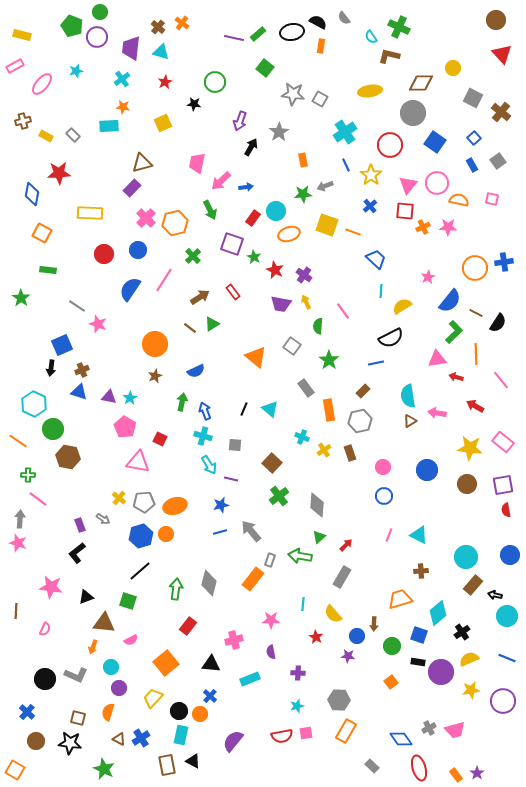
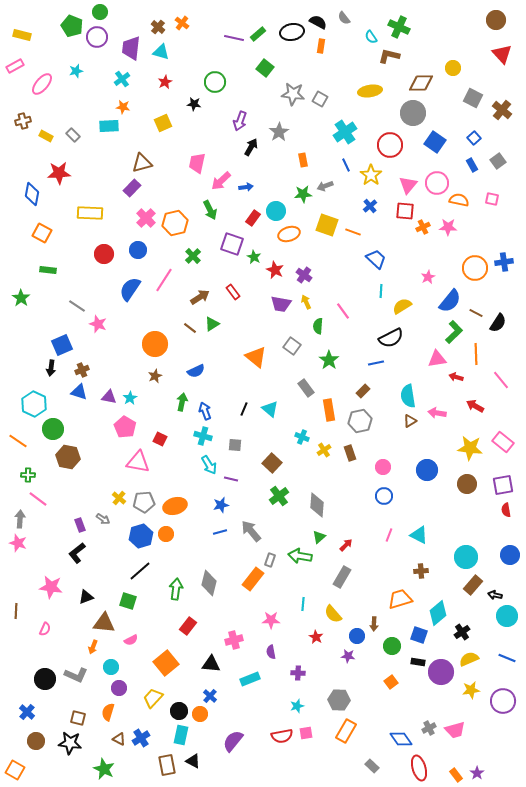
brown cross at (501, 112): moved 1 px right, 2 px up
